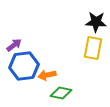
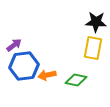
green diamond: moved 15 px right, 13 px up
